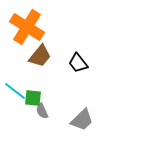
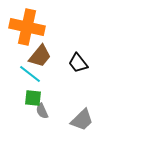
orange cross: rotated 20 degrees counterclockwise
cyan line: moved 15 px right, 17 px up
